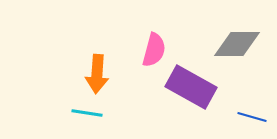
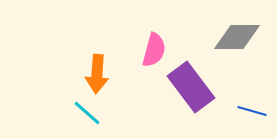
gray diamond: moved 7 px up
purple rectangle: rotated 24 degrees clockwise
cyan line: rotated 32 degrees clockwise
blue line: moved 6 px up
